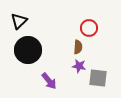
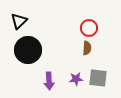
brown semicircle: moved 9 px right, 1 px down
purple star: moved 3 px left, 13 px down; rotated 16 degrees counterclockwise
purple arrow: rotated 36 degrees clockwise
